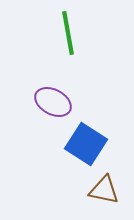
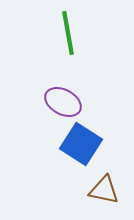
purple ellipse: moved 10 px right
blue square: moved 5 px left
